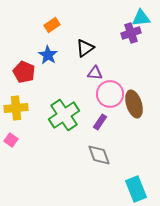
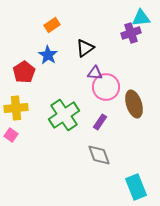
red pentagon: rotated 15 degrees clockwise
pink circle: moved 4 px left, 7 px up
pink square: moved 5 px up
cyan rectangle: moved 2 px up
